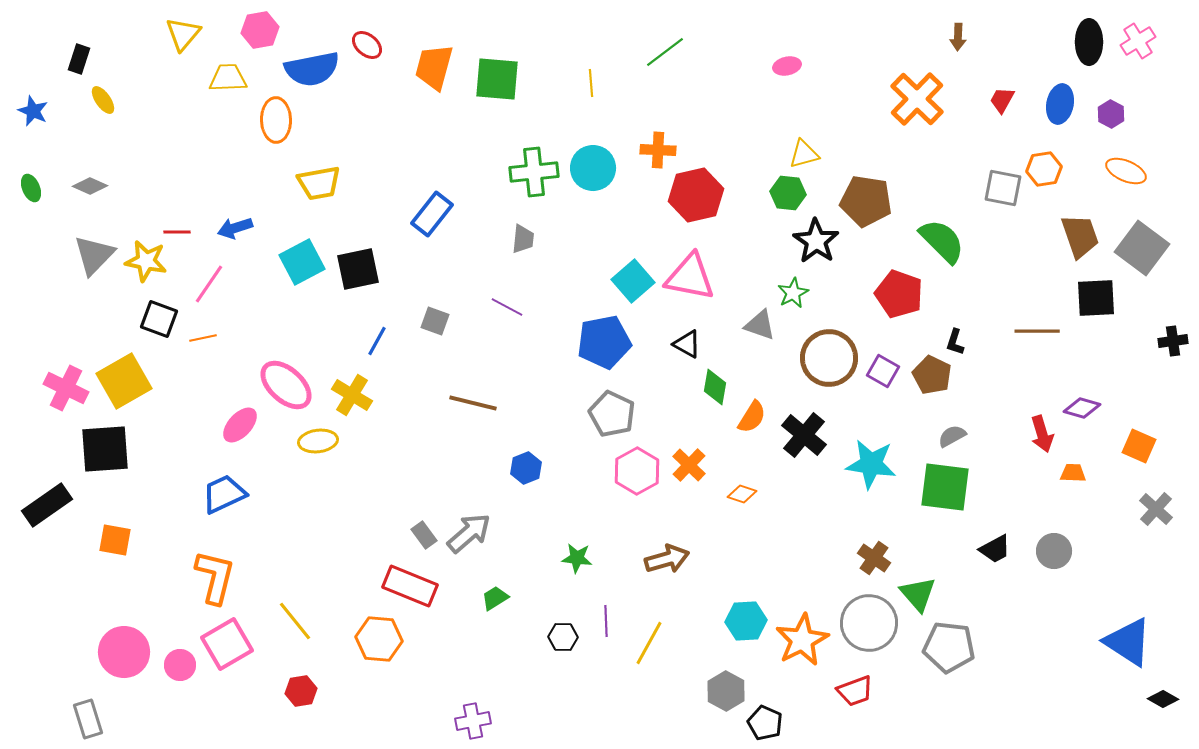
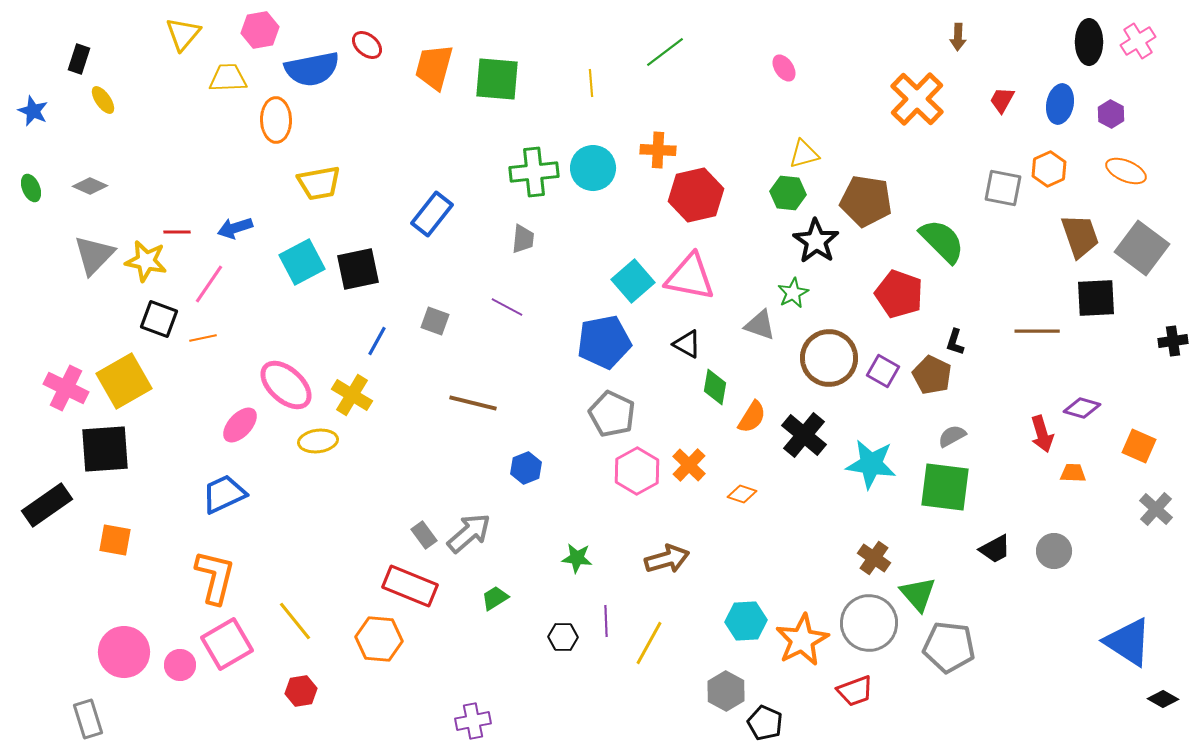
pink ellipse at (787, 66): moved 3 px left, 2 px down; rotated 68 degrees clockwise
orange hexagon at (1044, 169): moved 5 px right; rotated 16 degrees counterclockwise
